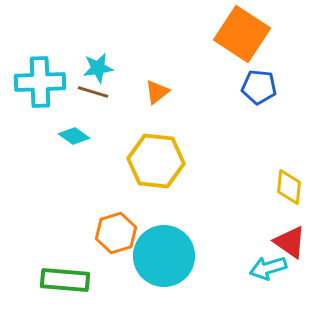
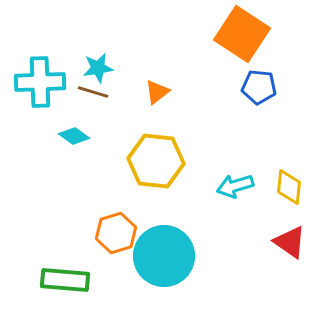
cyan arrow: moved 33 px left, 82 px up
